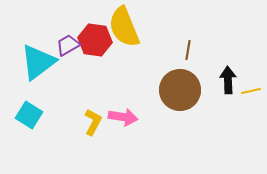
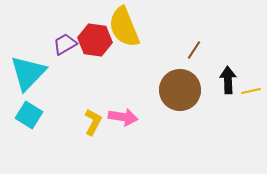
purple trapezoid: moved 3 px left, 1 px up
brown line: moved 6 px right; rotated 24 degrees clockwise
cyan triangle: moved 10 px left, 11 px down; rotated 9 degrees counterclockwise
